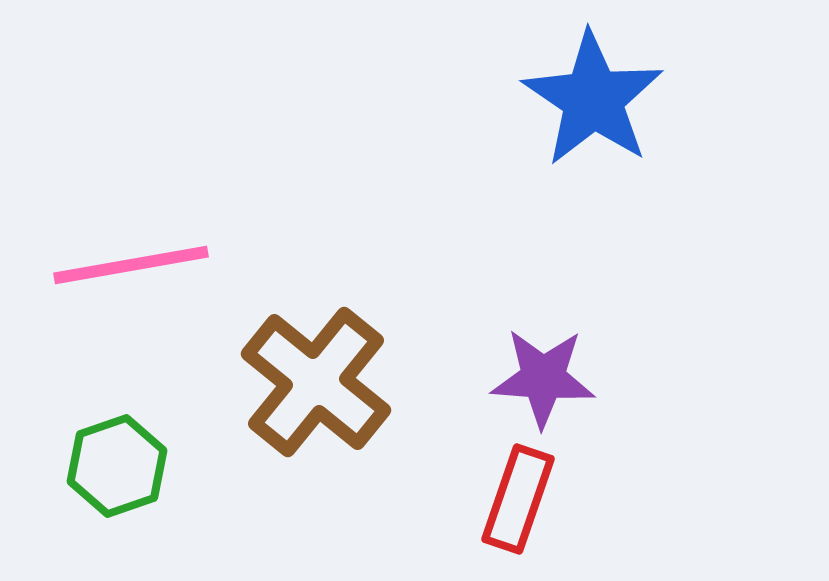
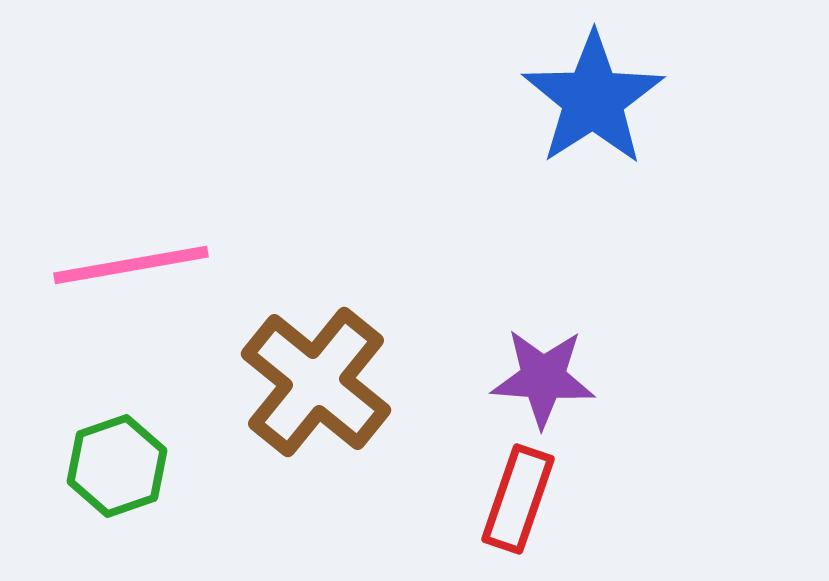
blue star: rotated 5 degrees clockwise
